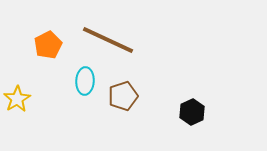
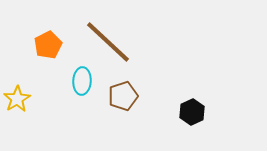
brown line: moved 2 px down; rotated 18 degrees clockwise
cyan ellipse: moved 3 px left
